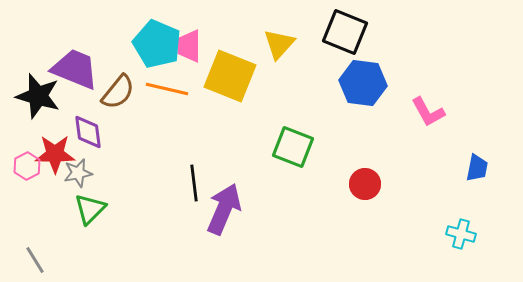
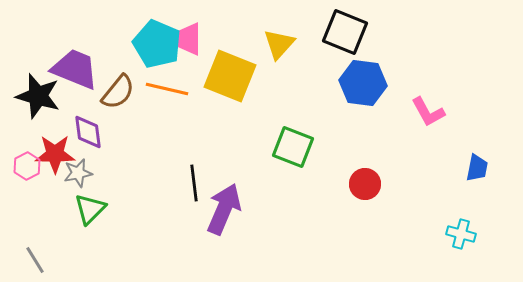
pink trapezoid: moved 7 px up
